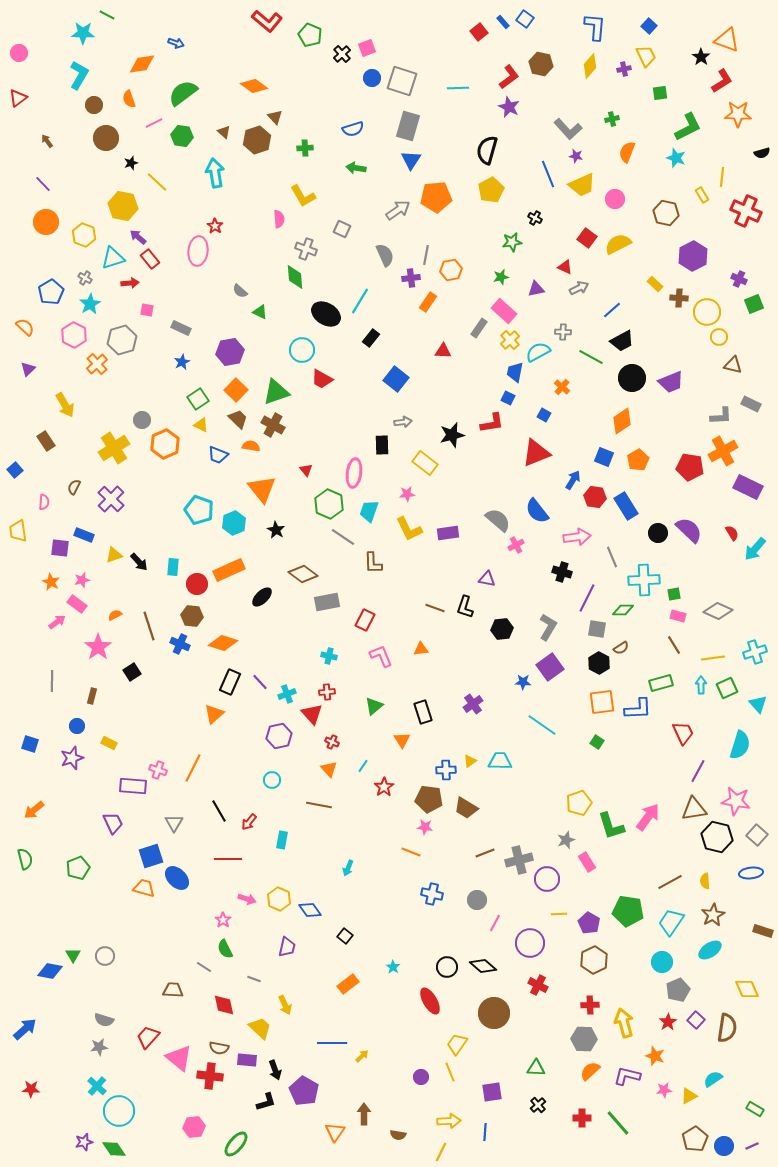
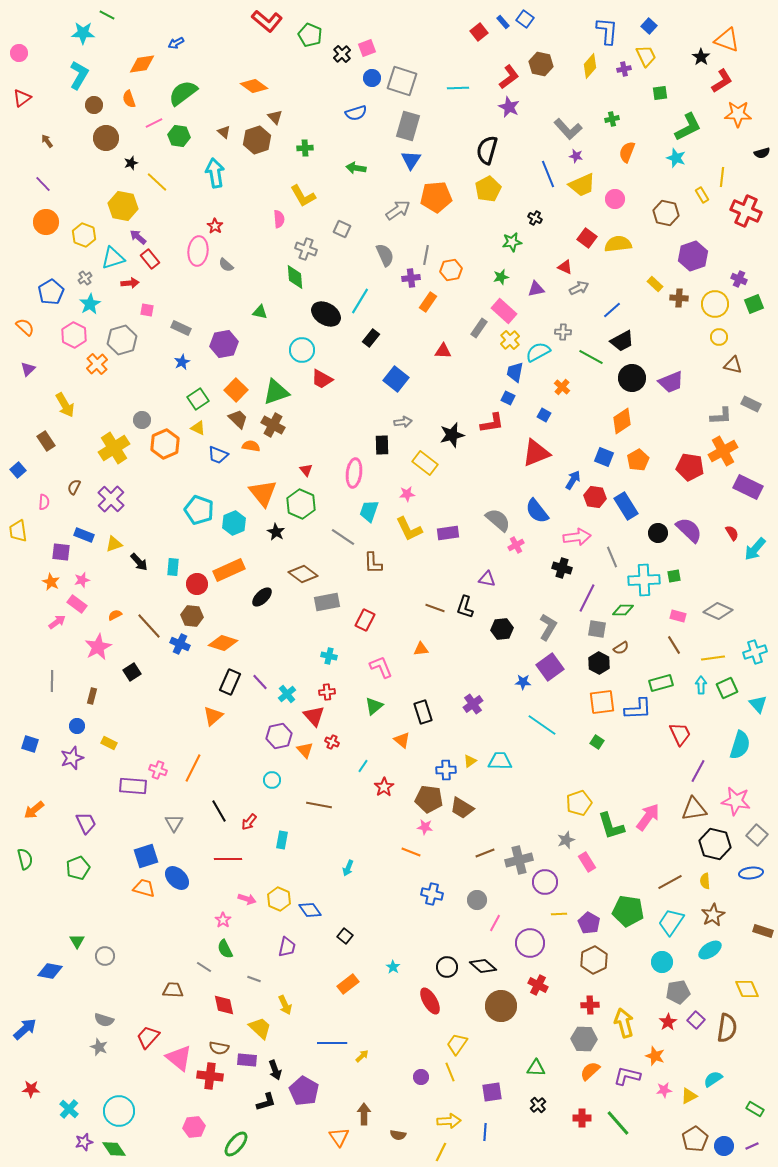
blue L-shape at (595, 27): moved 12 px right, 4 px down
blue arrow at (176, 43): rotated 133 degrees clockwise
red triangle at (18, 98): moved 4 px right
blue semicircle at (353, 129): moved 3 px right, 16 px up
green hexagon at (182, 136): moved 3 px left
yellow pentagon at (491, 190): moved 3 px left, 1 px up
yellow semicircle at (618, 244): rotated 20 degrees clockwise
purple hexagon at (693, 256): rotated 8 degrees clockwise
gray cross at (85, 278): rotated 24 degrees clockwise
gray semicircle at (240, 291): moved 14 px left, 26 px up
green triangle at (260, 312): rotated 14 degrees counterclockwise
yellow circle at (707, 312): moved 8 px right, 8 px up
purple hexagon at (230, 352): moved 6 px left, 8 px up
yellow triangle at (201, 425): moved 3 px left, 3 px down
blue square at (15, 470): moved 3 px right
orange triangle at (262, 489): moved 1 px right, 4 px down
green hexagon at (329, 504): moved 28 px left
black star at (276, 530): moved 2 px down
purple square at (60, 548): moved 1 px right, 4 px down
yellow triangle at (114, 555): moved 11 px up
black cross at (562, 572): moved 4 px up
green square at (674, 594): moved 18 px up
brown line at (149, 626): rotated 24 degrees counterclockwise
pink star at (98, 647): rotated 8 degrees clockwise
pink L-shape at (381, 656): moved 11 px down
cyan cross at (287, 694): rotated 18 degrees counterclockwise
orange triangle at (214, 714): moved 1 px left, 2 px down
red triangle at (312, 714): moved 2 px right, 2 px down
red trapezoid at (683, 733): moved 3 px left, 1 px down
orange triangle at (402, 740): rotated 18 degrees counterclockwise
orange triangle at (329, 769): moved 24 px left, 19 px up
brown trapezoid at (466, 808): moved 4 px left
purple trapezoid at (113, 823): moved 27 px left
black hexagon at (717, 837): moved 2 px left, 7 px down
blue square at (151, 856): moved 5 px left
purple circle at (547, 879): moved 2 px left, 3 px down
green triangle at (73, 955): moved 4 px right, 14 px up
gray pentagon at (678, 990): moved 2 px down; rotated 15 degrees clockwise
brown circle at (494, 1013): moved 7 px right, 7 px up
gray star at (99, 1047): rotated 30 degrees clockwise
cyan cross at (97, 1086): moved 28 px left, 23 px down
orange triangle at (335, 1132): moved 4 px right, 5 px down; rotated 10 degrees counterclockwise
